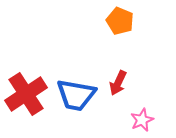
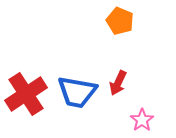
blue trapezoid: moved 1 px right, 3 px up
pink star: rotated 10 degrees counterclockwise
